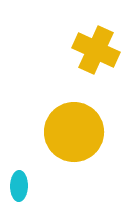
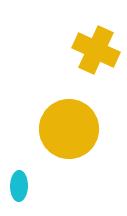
yellow circle: moved 5 px left, 3 px up
